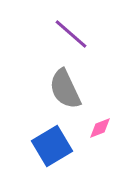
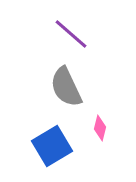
gray semicircle: moved 1 px right, 2 px up
pink diamond: rotated 55 degrees counterclockwise
